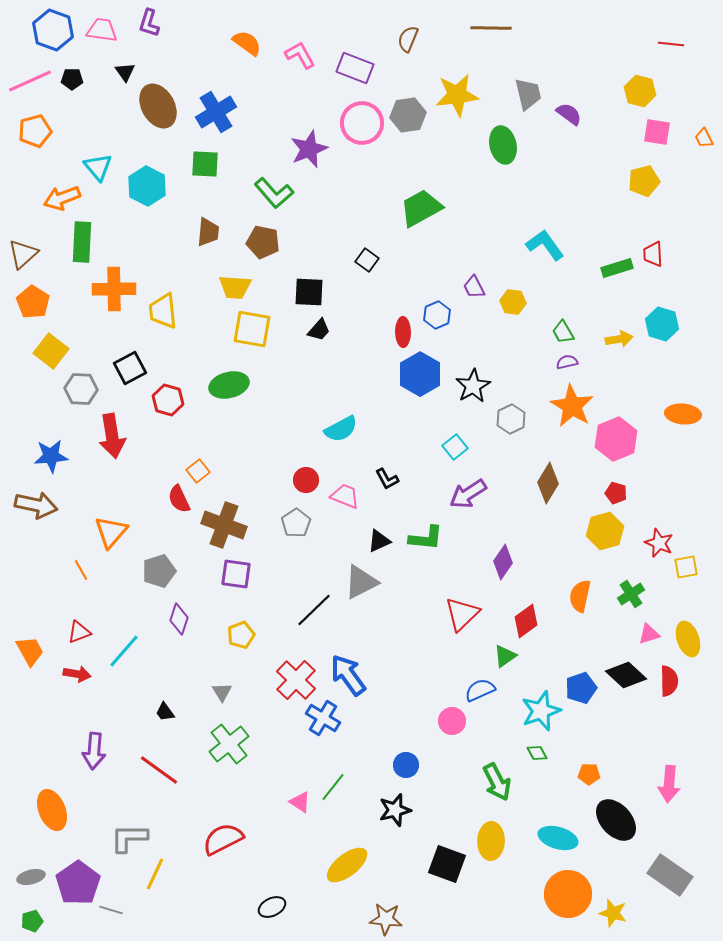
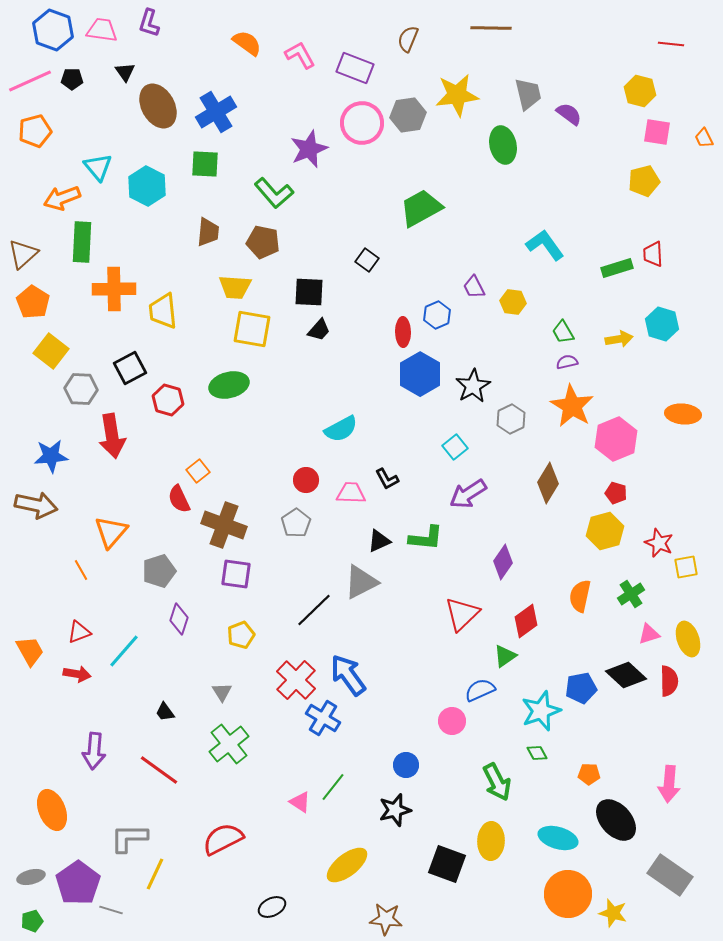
pink trapezoid at (345, 496): moved 6 px right, 3 px up; rotated 20 degrees counterclockwise
blue pentagon at (581, 688): rotated 8 degrees clockwise
